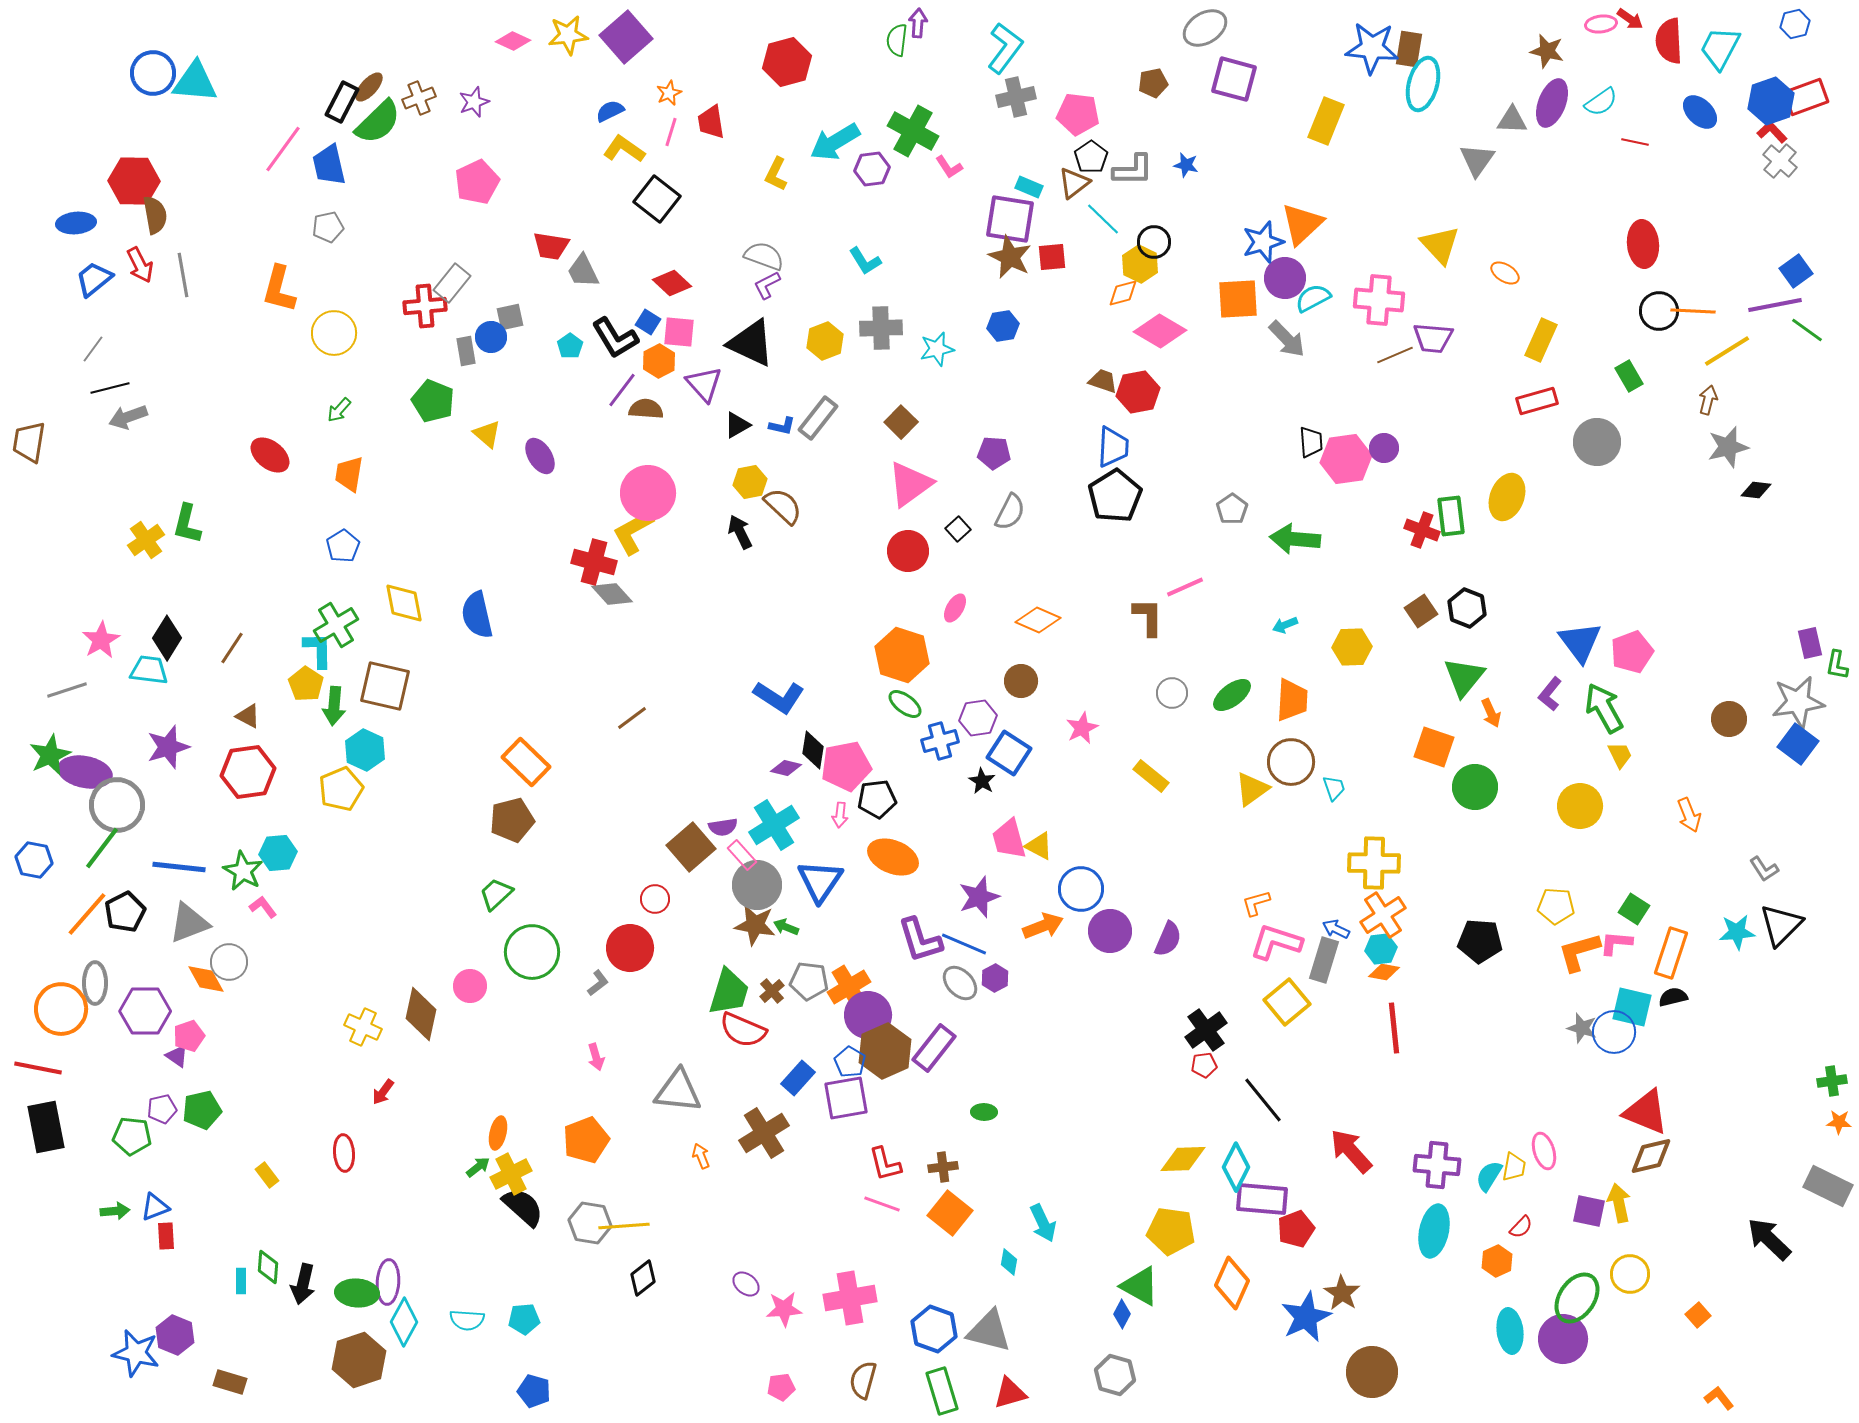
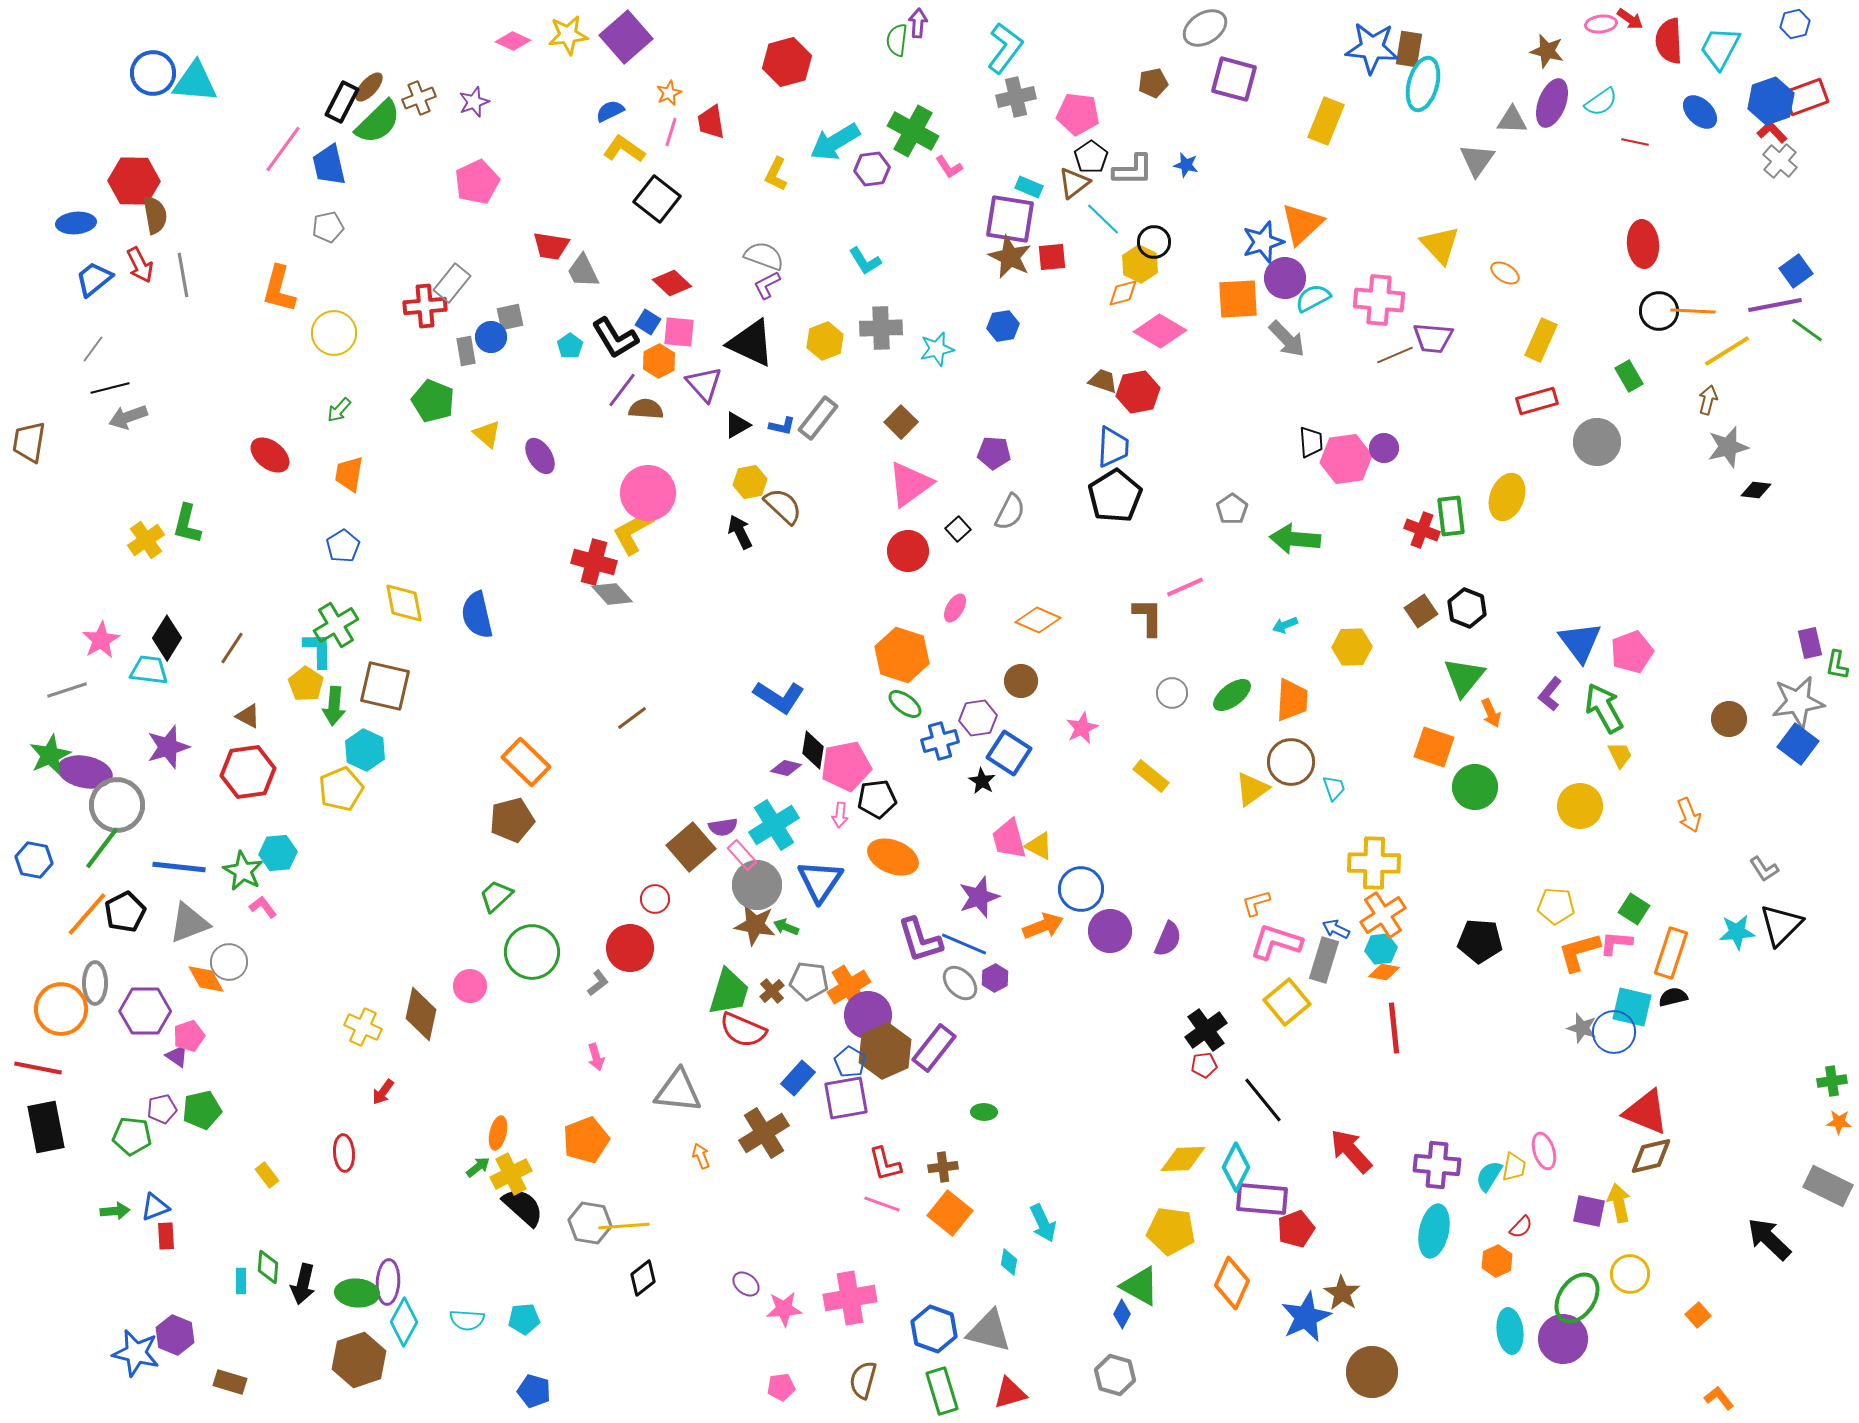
green trapezoid at (496, 894): moved 2 px down
